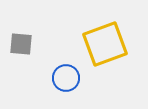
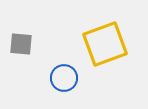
blue circle: moved 2 px left
